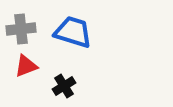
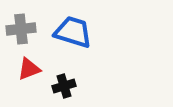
red triangle: moved 3 px right, 3 px down
black cross: rotated 15 degrees clockwise
